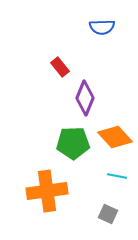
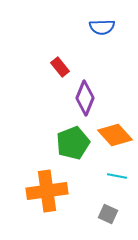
orange diamond: moved 2 px up
green pentagon: rotated 20 degrees counterclockwise
